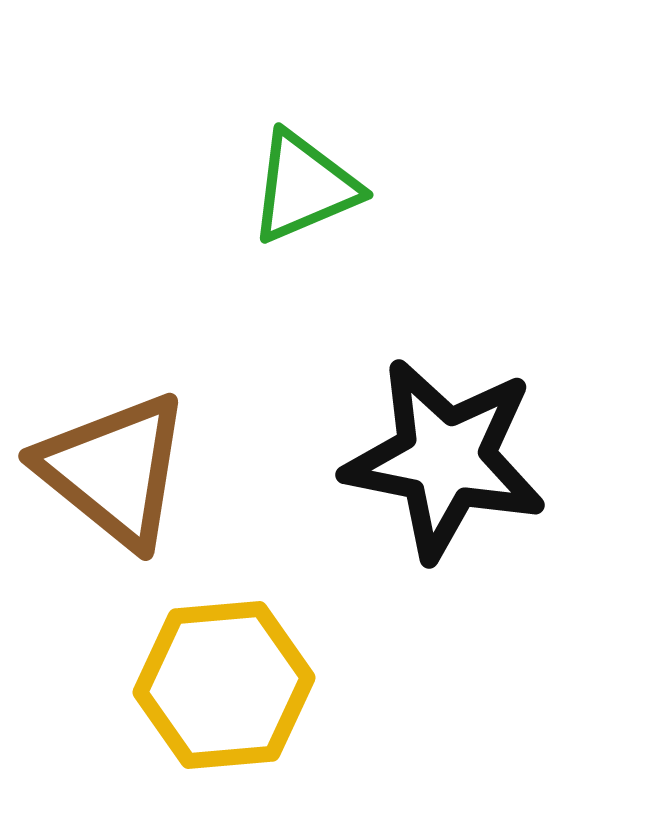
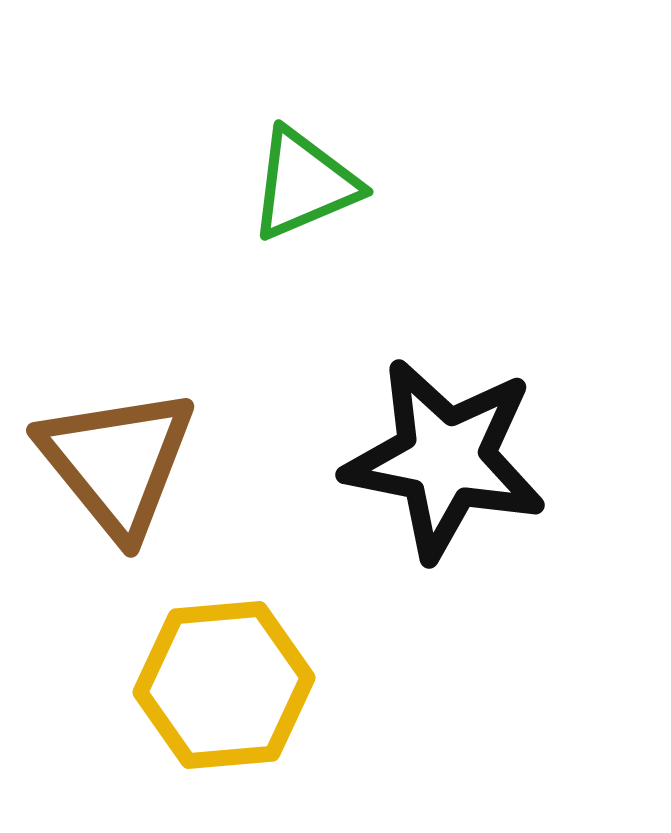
green triangle: moved 3 px up
brown triangle: moved 3 px right, 8 px up; rotated 12 degrees clockwise
